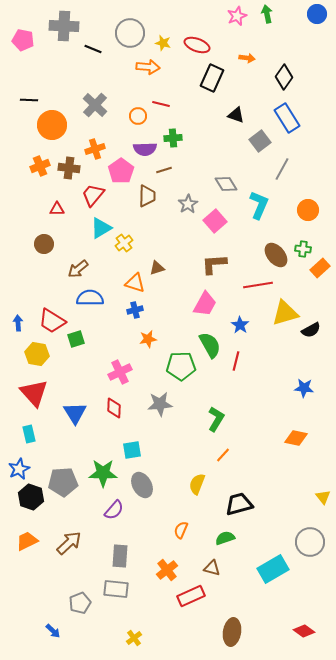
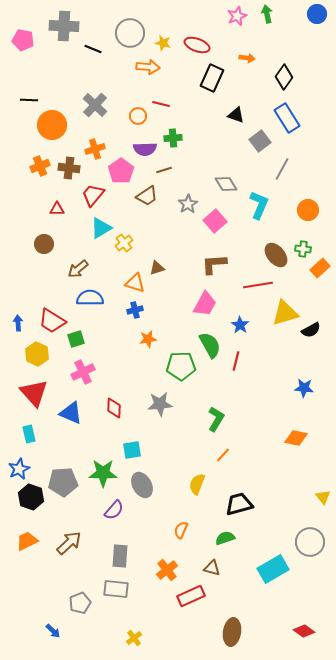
brown trapezoid at (147, 196): rotated 55 degrees clockwise
yellow hexagon at (37, 354): rotated 15 degrees clockwise
pink cross at (120, 372): moved 37 px left
blue triangle at (75, 413): moved 4 px left; rotated 35 degrees counterclockwise
